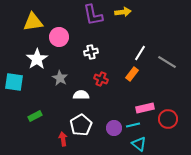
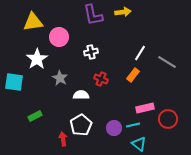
orange rectangle: moved 1 px right, 1 px down
